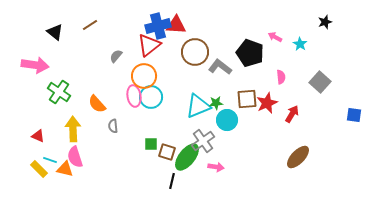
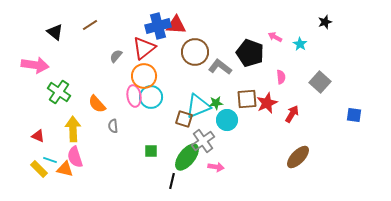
red triangle at (149, 45): moved 5 px left, 3 px down
green square at (151, 144): moved 7 px down
brown square at (167, 152): moved 17 px right, 33 px up
